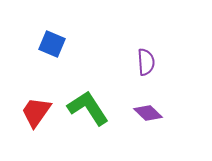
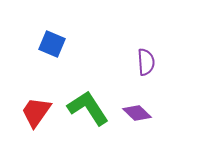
purple diamond: moved 11 px left
